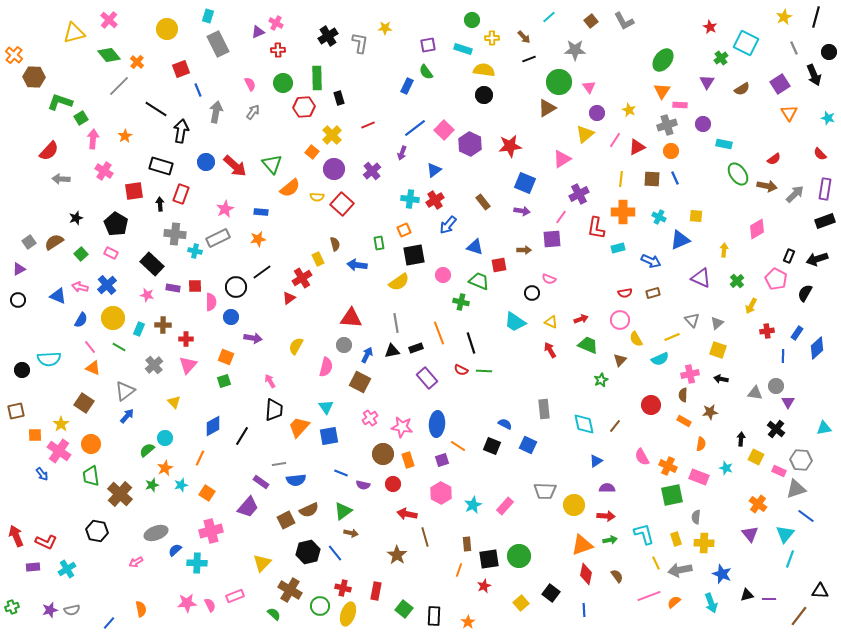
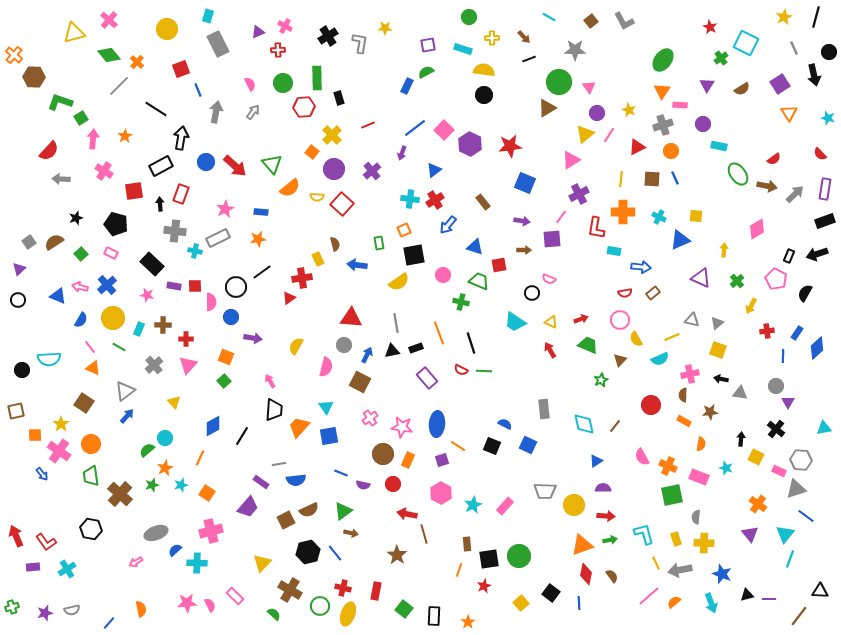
cyan line at (549, 17): rotated 72 degrees clockwise
green circle at (472, 20): moved 3 px left, 3 px up
pink cross at (276, 23): moved 9 px right, 3 px down
green semicircle at (426, 72): rotated 98 degrees clockwise
black arrow at (814, 75): rotated 10 degrees clockwise
purple triangle at (707, 82): moved 3 px down
gray cross at (667, 125): moved 4 px left
black arrow at (181, 131): moved 7 px down
pink line at (615, 140): moved 6 px left, 5 px up
cyan rectangle at (724, 144): moved 5 px left, 2 px down
pink triangle at (562, 159): moved 9 px right, 1 px down
black rectangle at (161, 166): rotated 45 degrees counterclockwise
purple arrow at (522, 211): moved 10 px down
black pentagon at (116, 224): rotated 15 degrees counterclockwise
gray cross at (175, 234): moved 3 px up
cyan rectangle at (618, 248): moved 4 px left, 3 px down; rotated 24 degrees clockwise
black arrow at (817, 259): moved 5 px up
blue arrow at (651, 261): moved 10 px left, 6 px down; rotated 18 degrees counterclockwise
purple triangle at (19, 269): rotated 16 degrees counterclockwise
red cross at (302, 278): rotated 24 degrees clockwise
purple rectangle at (173, 288): moved 1 px right, 2 px up
brown rectangle at (653, 293): rotated 24 degrees counterclockwise
gray triangle at (692, 320): rotated 35 degrees counterclockwise
green square at (224, 381): rotated 24 degrees counterclockwise
gray triangle at (755, 393): moved 15 px left
orange rectangle at (408, 460): rotated 42 degrees clockwise
purple semicircle at (607, 488): moved 4 px left
black hexagon at (97, 531): moved 6 px left, 2 px up
brown line at (425, 537): moved 1 px left, 3 px up
red L-shape at (46, 542): rotated 30 degrees clockwise
brown semicircle at (617, 576): moved 5 px left
pink rectangle at (235, 596): rotated 66 degrees clockwise
pink line at (649, 596): rotated 20 degrees counterclockwise
purple star at (50, 610): moved 5 px left, 3 px down
blue line at (584, 610): moved 5 px left, 7 px up
